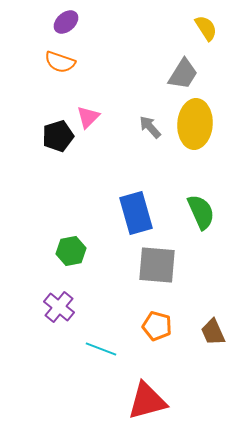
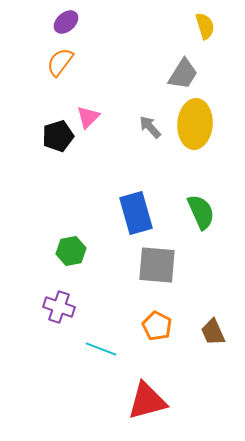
yellow semicircle: moved 1 px left, 2 px up; rotated 16 degrees clockwise
orange semicircle: rotated 108 degrees clockwise
purple cross: rotated 20 degrees counterclockwise
orange pentagon: rotated 12 degrees clockwise
